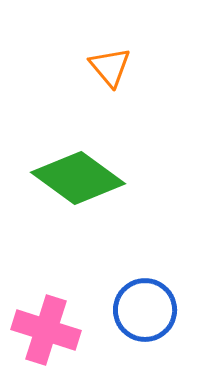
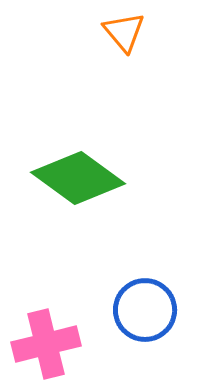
orange triangle: moved 14 px right, 35 px up
pink cross: moved 14 px down; rotated 32 degrees counterclockwise
